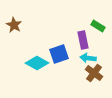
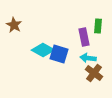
green rectangle: rotated 64 degrees clockwise
purple rectangle: moved 1 px right, 3 px up
blue square: rotated 36 degrees clockwise
cyan diamond: moved 6 px right, 13 px up
